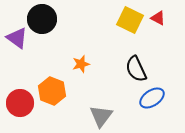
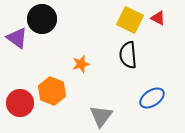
black semicircle: moved 8 px left, 14 px up; rotated 20 degrees clockwise
